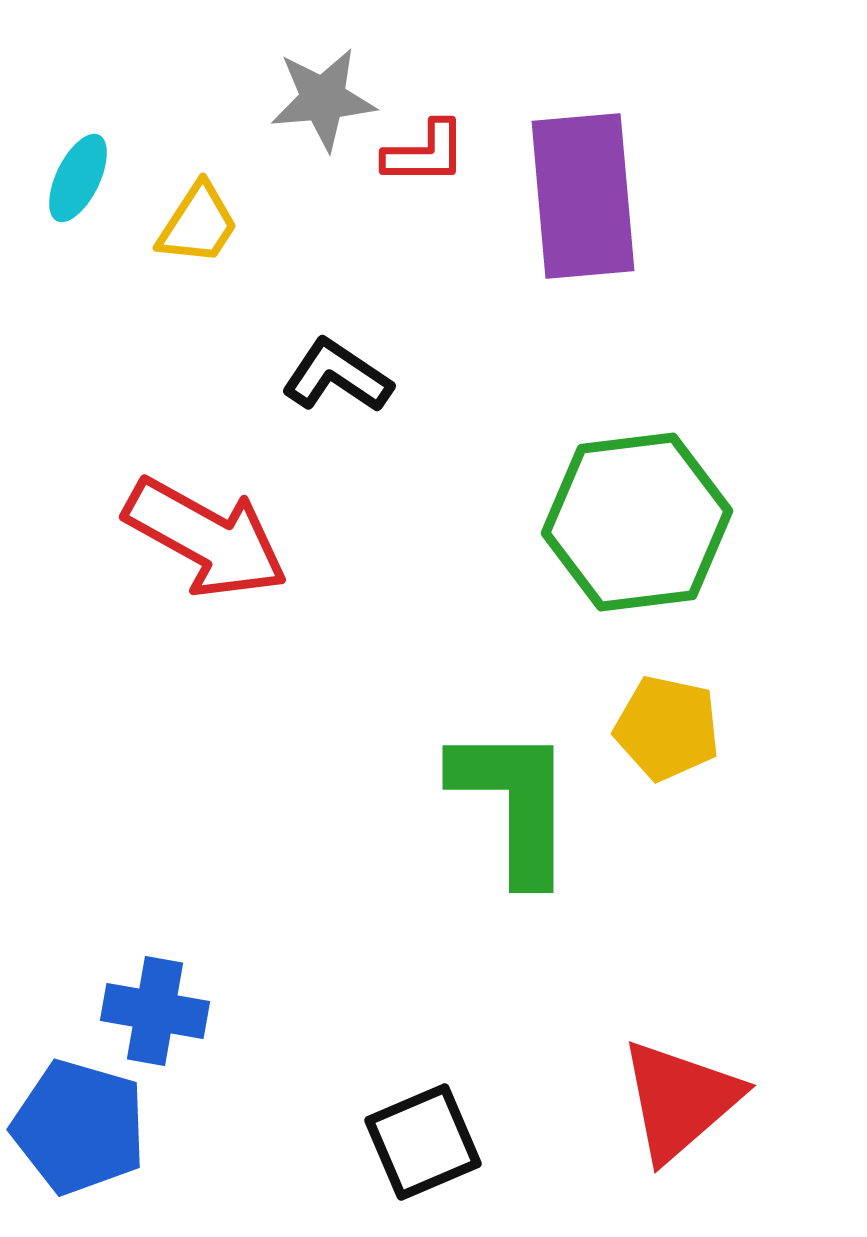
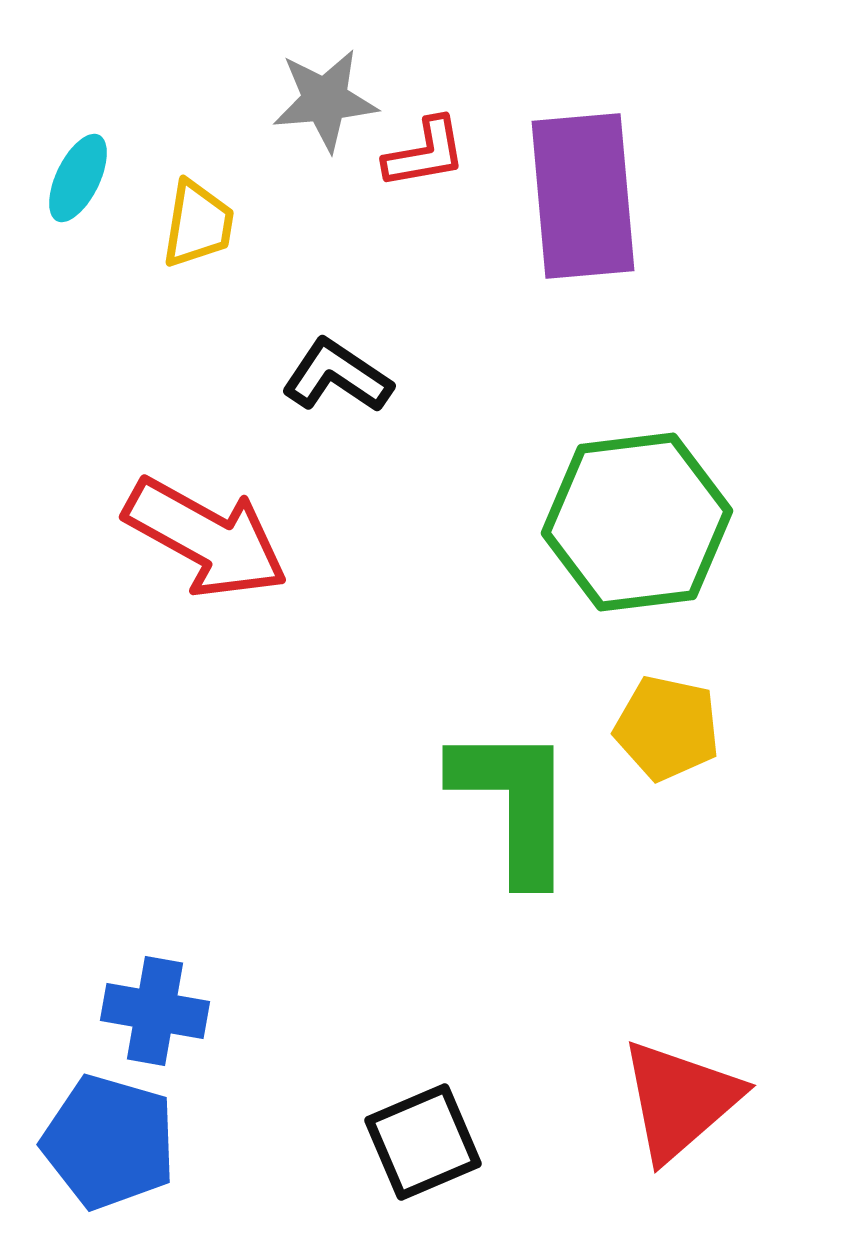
gray star: moved 2 px right, 1 px down
red L-shape: rotated 10 degrees counterclockwise
yellow trapezoid: rotated 24 degrees counterclockwise
blue pentagon: moved 30 px right, 15 px down
